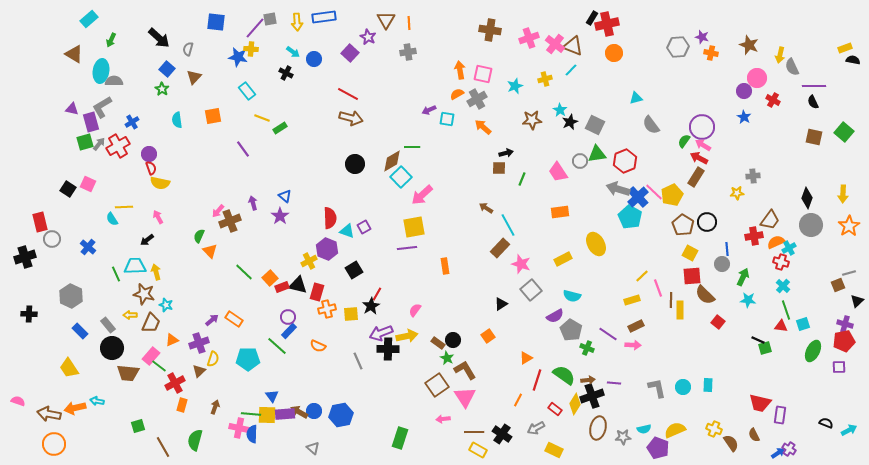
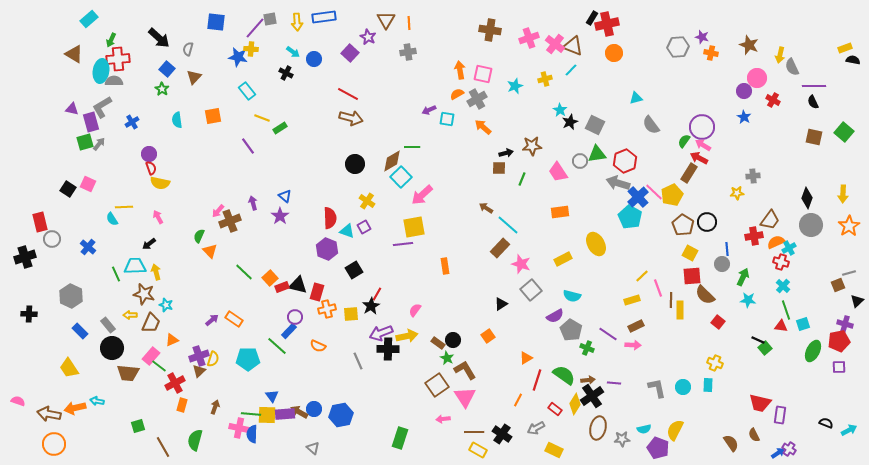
brown star at (532, 120): moved 26 px down
red cross at (118, 146): moved 87 px up; rotated 25 degrees clockwise
purple line at (243, 149): moved 5 px right, 3 px up
brown rectangle at (696, 177): moved 7 px left, 4 px up
gray arrow at (618, 189): moved 6 px up
cyan line at (508, 225): rotated 20 degrees counterclockwise
black arrow at (147, 240): moved 2 px right, 4 px down
purple line at (407, 248): moved 4 px left, 4 px up
yellow cross at (309, 261): moved 58 px right, 60 px up; rotated 28 degrees counterclockwise
purple circle at (288, 317): moved 7 px right
red pentagon at (844, 341): moved 5 px left
purple cross at (199, 343): moved 13 px down
green square at (765, 348): rotated 24 degrees counterclockwise
black cross at (592, 396): rotated 15 degrees counterclockwise
blue circle at (314, 411): moved 2 px up
yellow cross at (714, 429): moved 1 px right, 66 px up
yellow semicircle at (675, 430): rotated 40 degrees counterclockwise
gray star at (623, 437): moved 1 px left, 2 px down
